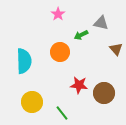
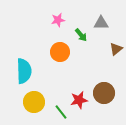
pink star: moved 6 px down; rotated 24 degrees clockwise
gray triangle: rotated 14 degrees counterclockwise
green arrow: rotated 104 degrees counterclockwise
brown triangle: rotated 32 degrees clockwise
cyan semicircle: moved 10 px down
red star: moved 15 px down; rotated 18 degrees counterclockwise
yellow circle: moved 2 px right
green line: moved 1 px left, 1 px up
